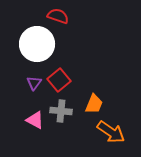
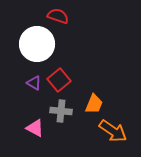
purple triangle: rotated 35 degrees counterclockwise
pink triangle: moved 8 px down
orange arrow: moved 2 px right, 1 px up
